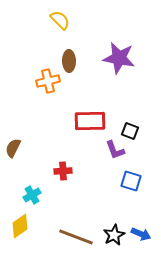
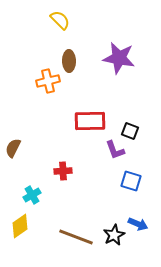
blue arrow: moved 3 px left, 10 px up
